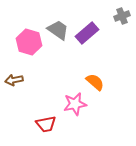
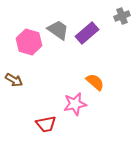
brown arrow: rotated 138 degrees counterclockwise
